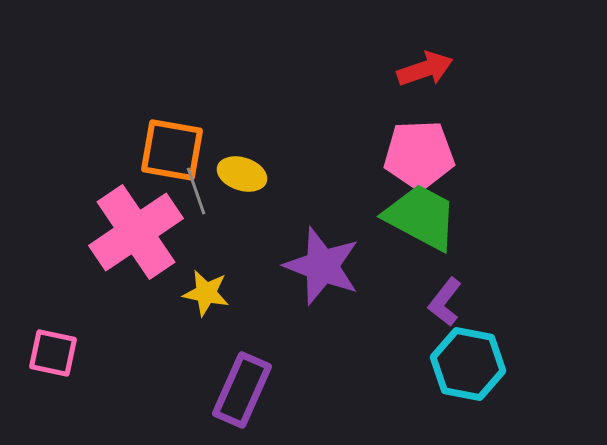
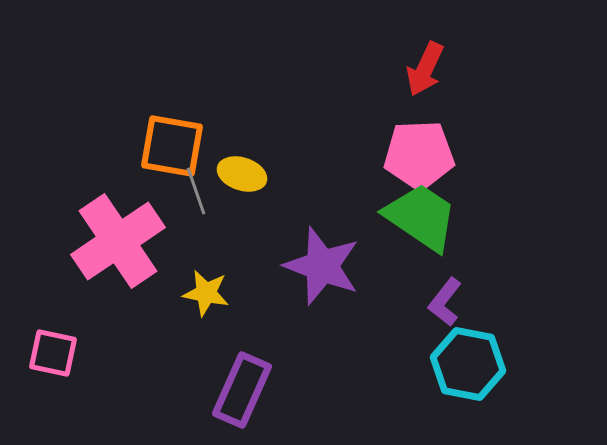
red arrow: rotated 134 degrees clockwise
orange square: moved 4 px up
green trapezoid: rotated 6 degrees clockwise
pink cross: moved 18 px left, 9 px down
